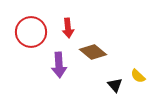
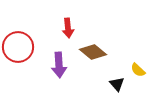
red circle: moved 13 px left, 15 px down
yellow semicircle: moved 6 px up
black triangle: moved 2 px right, 1 px up
